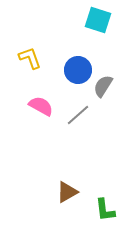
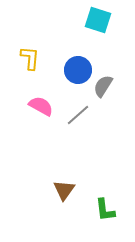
yellow L-shape: rotated 25 degrees clockwise
brown triangle: moved 3 px left, 2 px up; rotated 25 degrees counterclockwise
